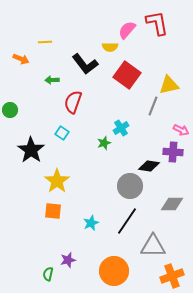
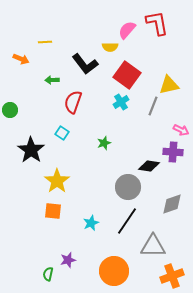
cyan cross: moved 26 px up
gray circle: moved 2 px left, 1 px down
gray diamond: rotated 20 degrees counterclockwise
